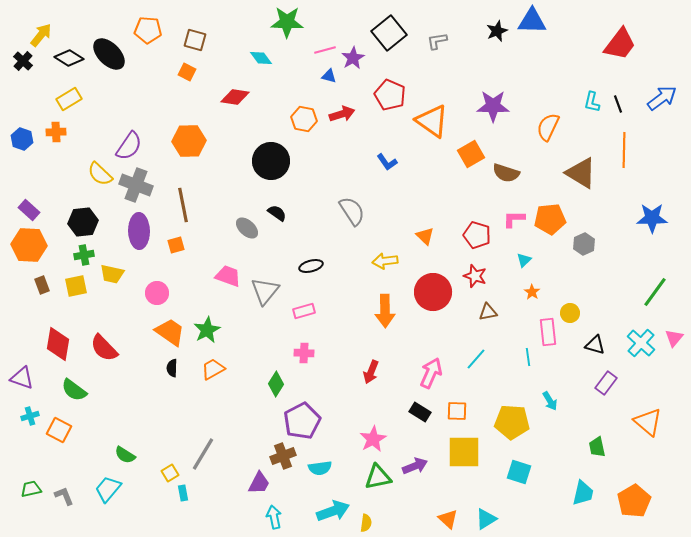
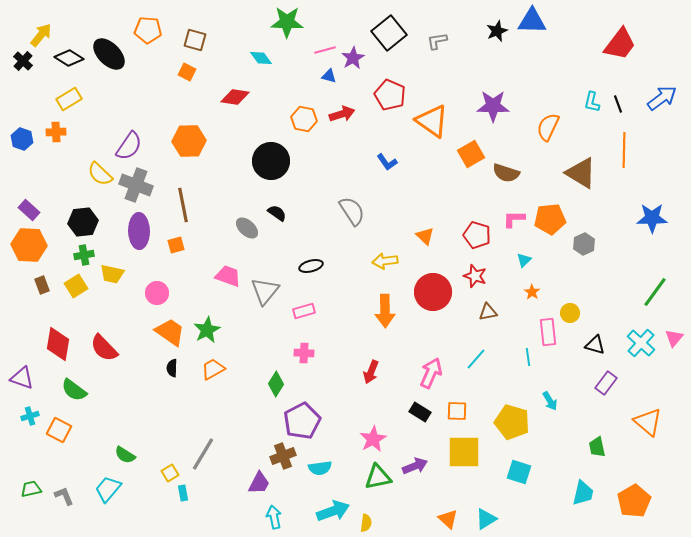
yellow square at (76, 286): rotated 20 degrees counterclockwise
yellow pentagon at (512, 422): rotated 12 degrees clockwise
